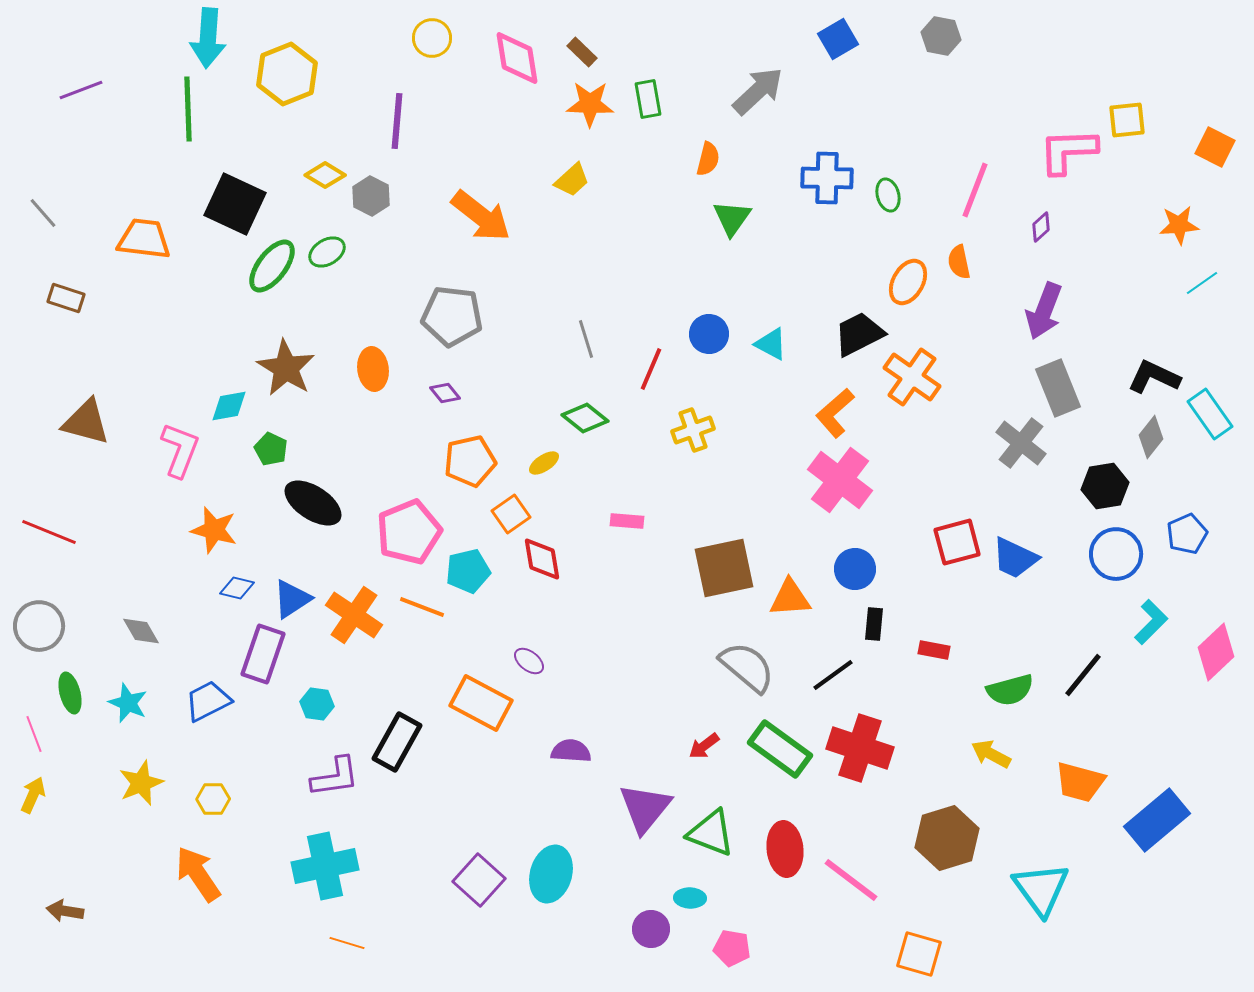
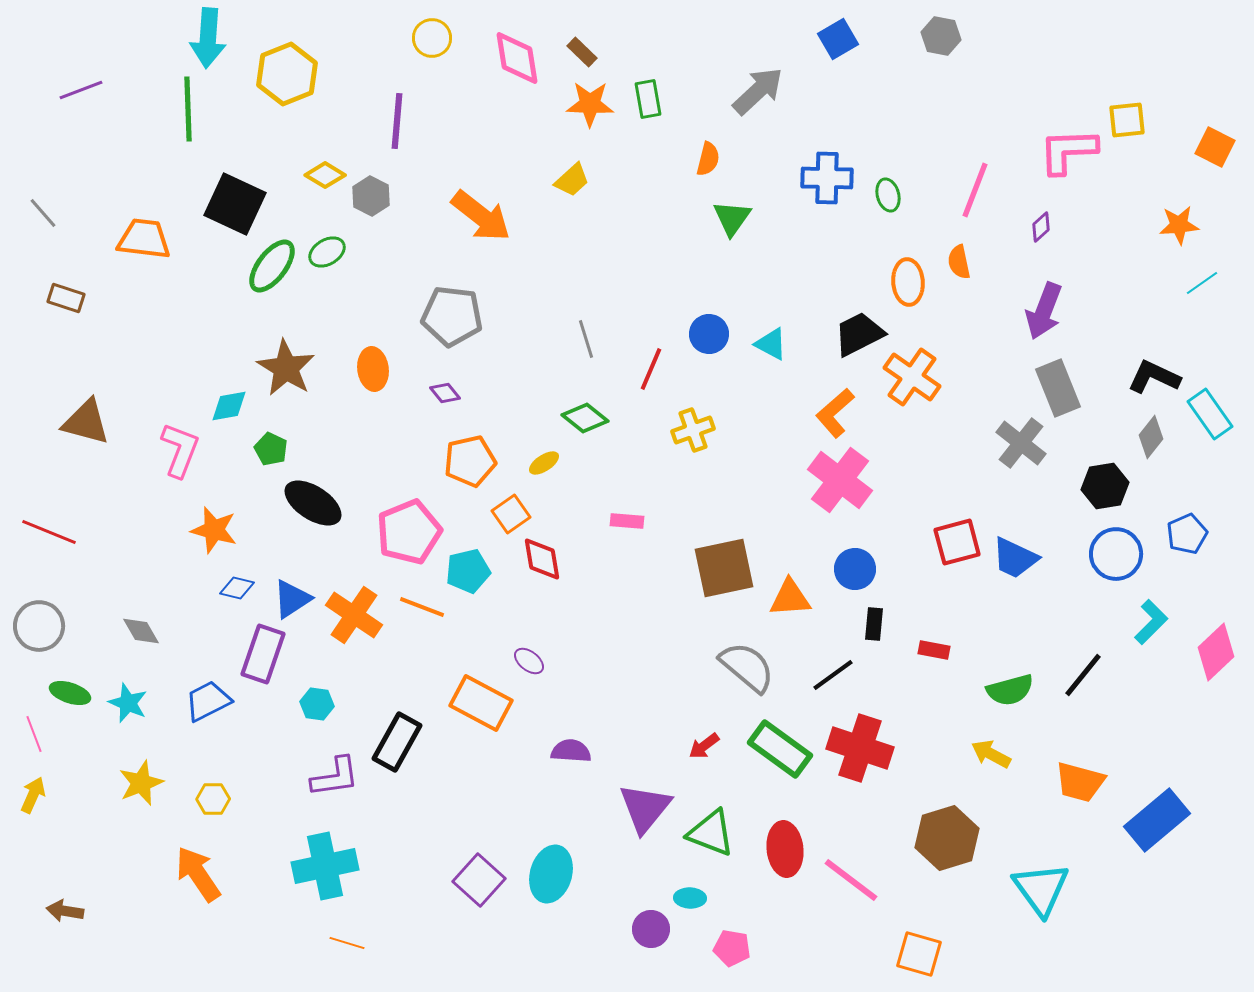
orange ellipse at (908, 282): rotated 33 degrees counterclockwise
green ellipse at (70, 693): rotated 57 degrees counterclockwise
